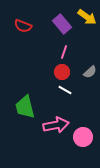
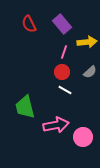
yellow arrow: moved 25 px down; rotated 42 degrees counterclockwise
red semicircle: moved 6 px right, 2 px up; rotated 42 degrees clockwise
